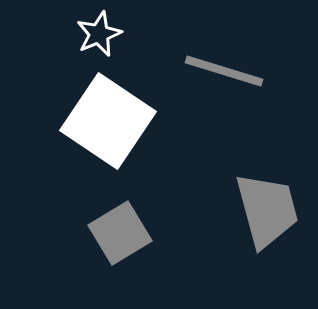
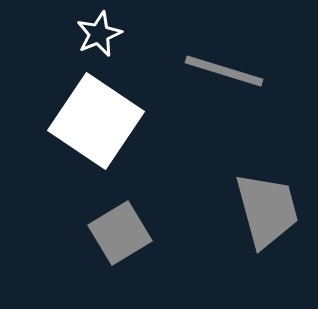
white square: moved 12 px left
